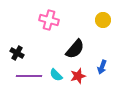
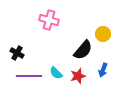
yellow circle: moved 14 px down
black semicircle: moved 8 px right, 1 px down
blue arrow: moved 1 px right, 3 px down
cyan semicircle: moved 2 px up
